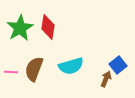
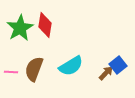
red diamond: moved 3 px left, 2 px up
cyan semicircle: rotated 15 degrees counterclockwise
brown arrow: moved 6 px up; rotated 21 degrees clockwise
